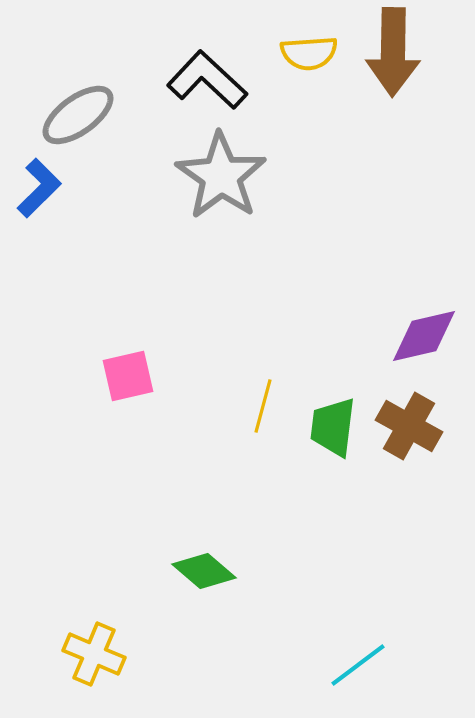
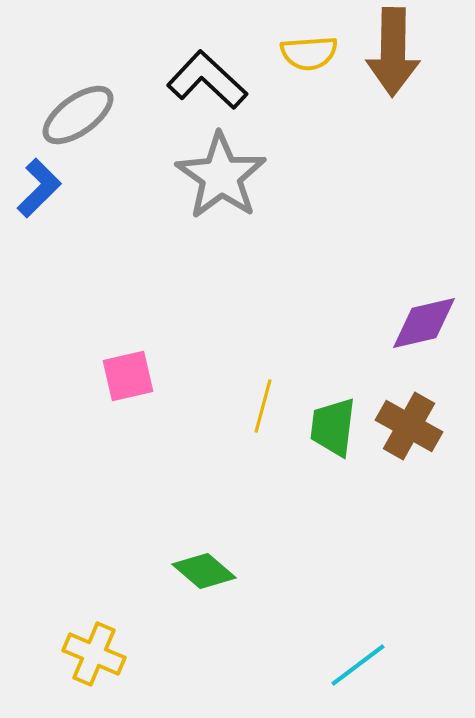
purple diamond: moved 13 px up
